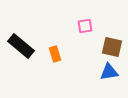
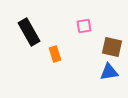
pink square: moved 1 px left
black rectangle: moved 8 px right, 14 px up; rotated 20 degrees clockwise
